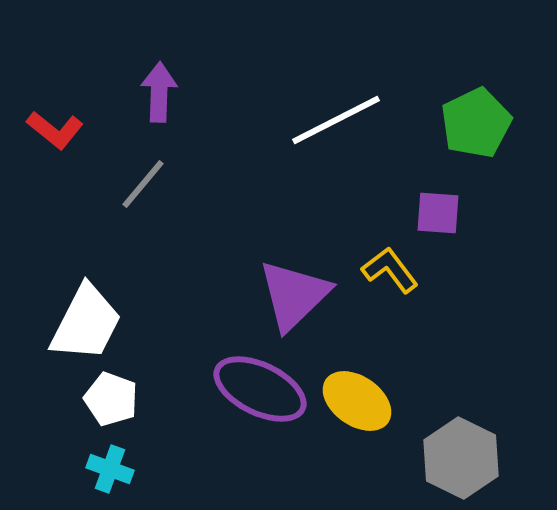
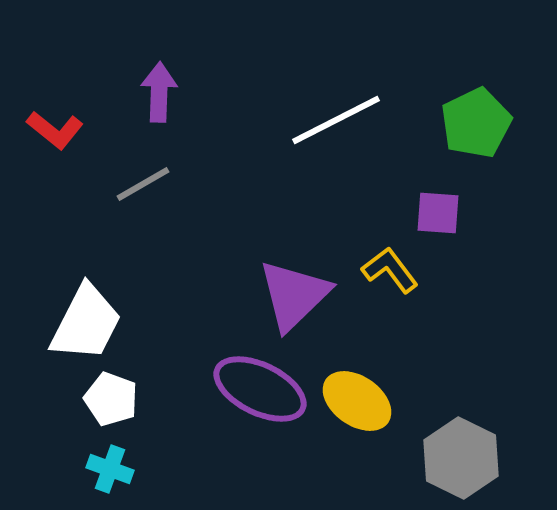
gray line: rotated 20 degrees clockwise
